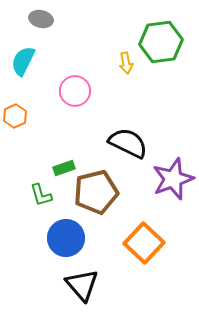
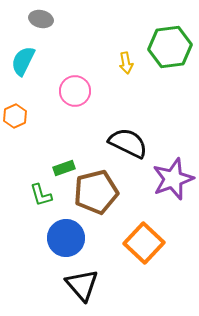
green hexagon: moved 9 px right, 5 px down
